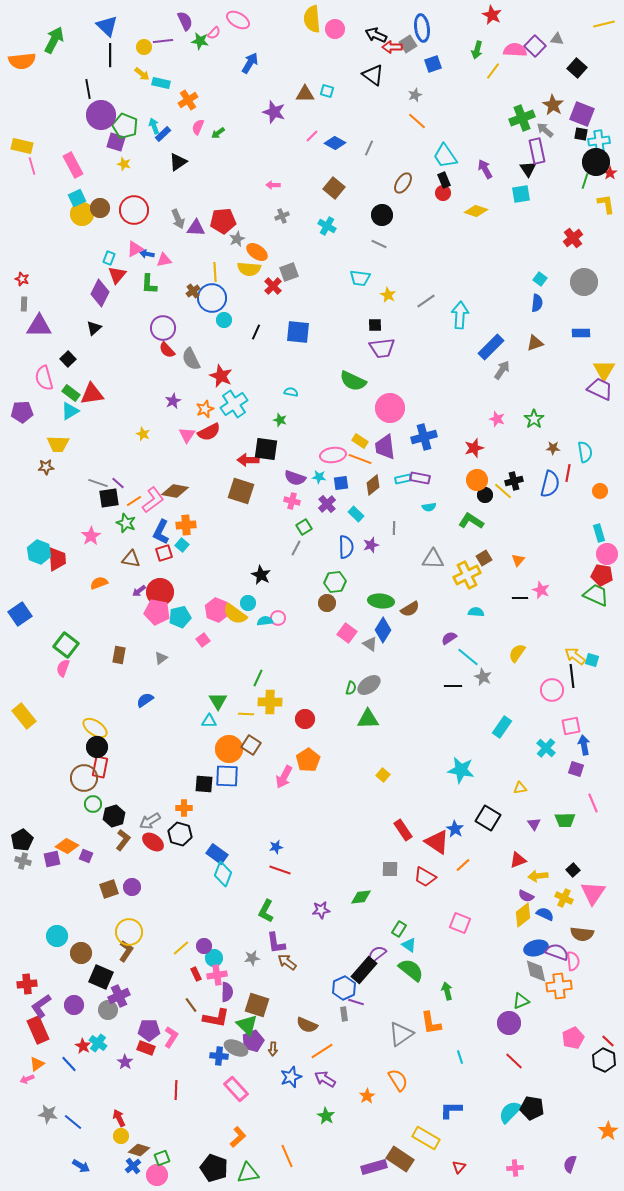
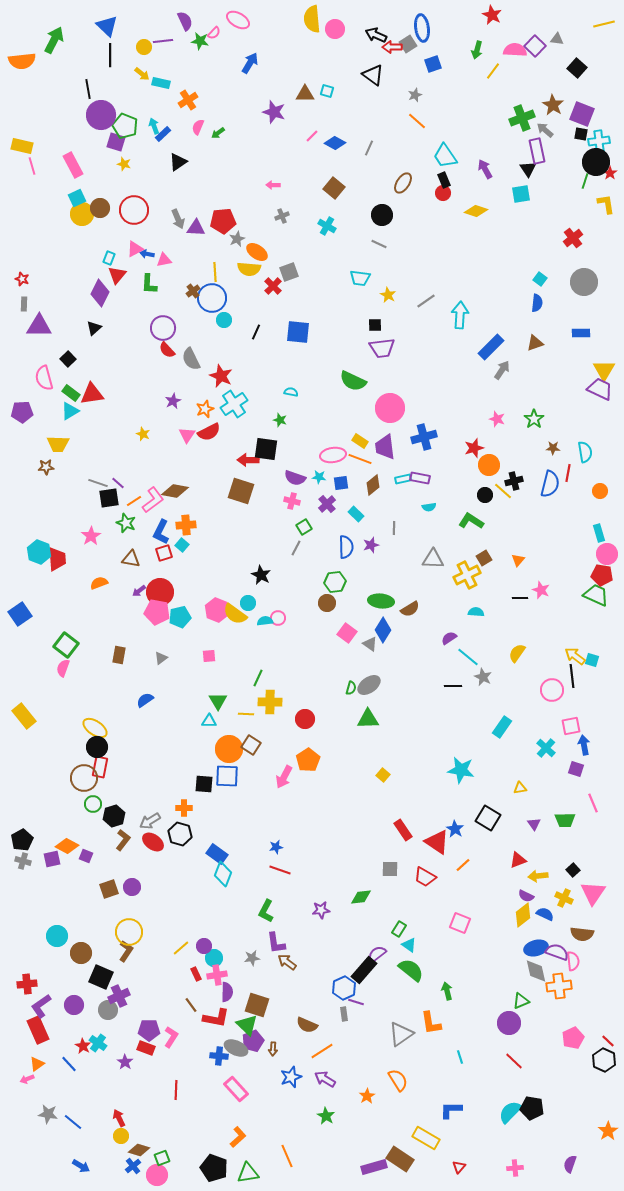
orange circle at (477, 480): moved 12 px right, 15 px up
pink square at (203, 640): moved 6 px right, 16 px down; rotated 32 degrees clockwise
